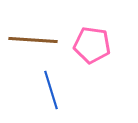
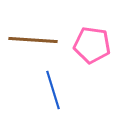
blue line: moved 2 px right
